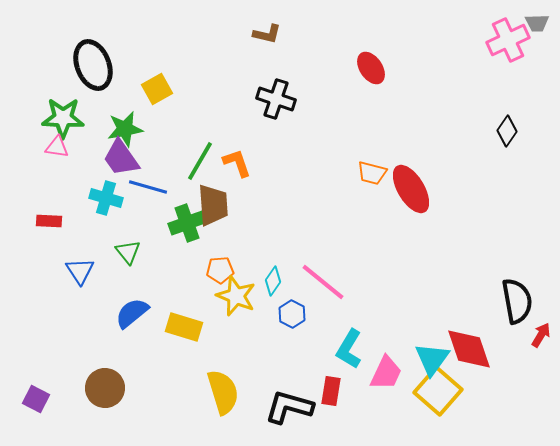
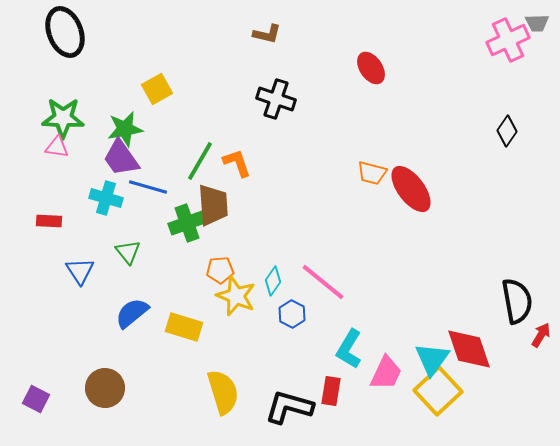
black ellipse at (93, 65): moved 28 px left, 33 px up
red ellipse at (411, 189): rotated 6 degrees counterclockwise
yellow square at (438, 391): rotated 6 degrees clockwise
